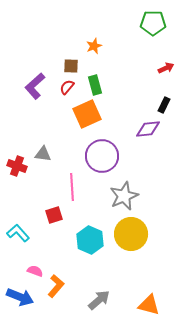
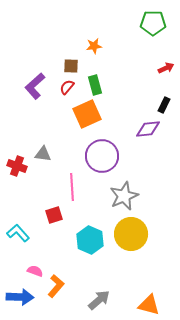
orange star: rotated 14 degrees clockwise
blue arrow: rotated 20 degrees counterclockwise
